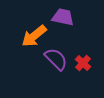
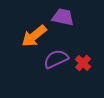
purple semicircle: rotated 70 degrees counterclockwise
